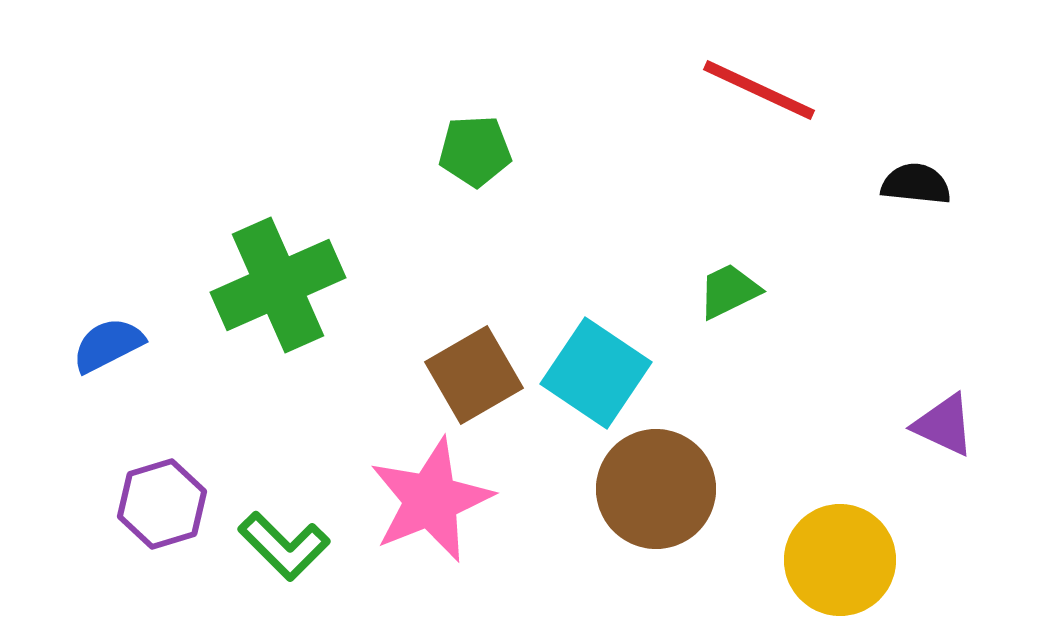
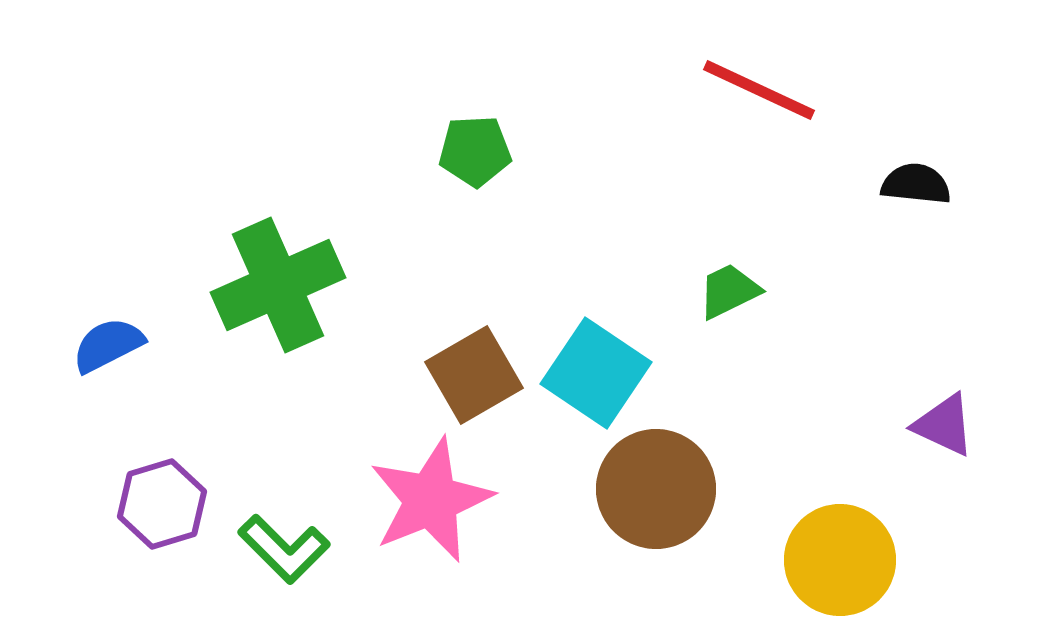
green L-shape: moved 3 px down
